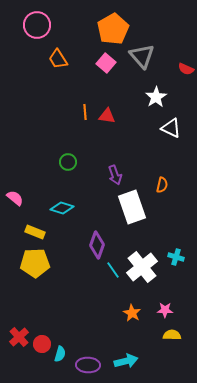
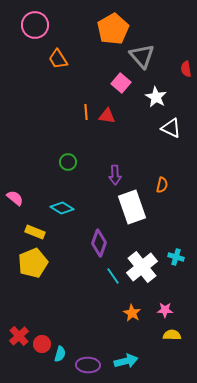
pink circle: moved 2 px left
pink square: moved 15 px right, 20 px down
red semicircle: rotated 56 degrees clockwise
white star: rotated 10 degrees counterclockwise
orange line: moved 1 px right
purple arrow: rotated 18 degrees clockwise
cyan diamond: rotated 15 degrees clockwise
purple diamond: moved 2 px right, 2 px up
yellow pentagon: moved 2 px left; rotated 20 degrees counterclockwise
cyan line: moved 6 px down
red cross: moved 1 px up
